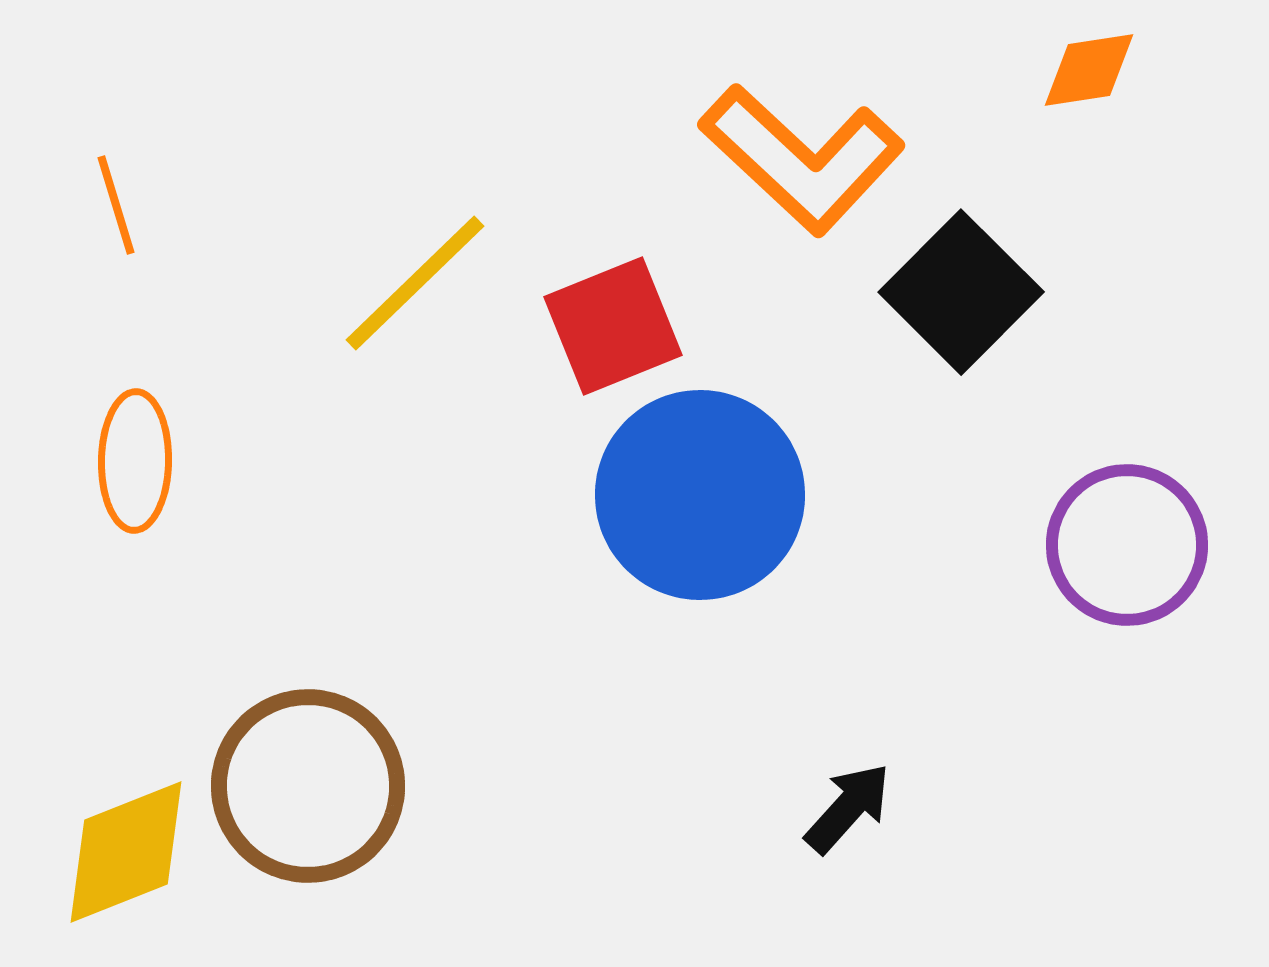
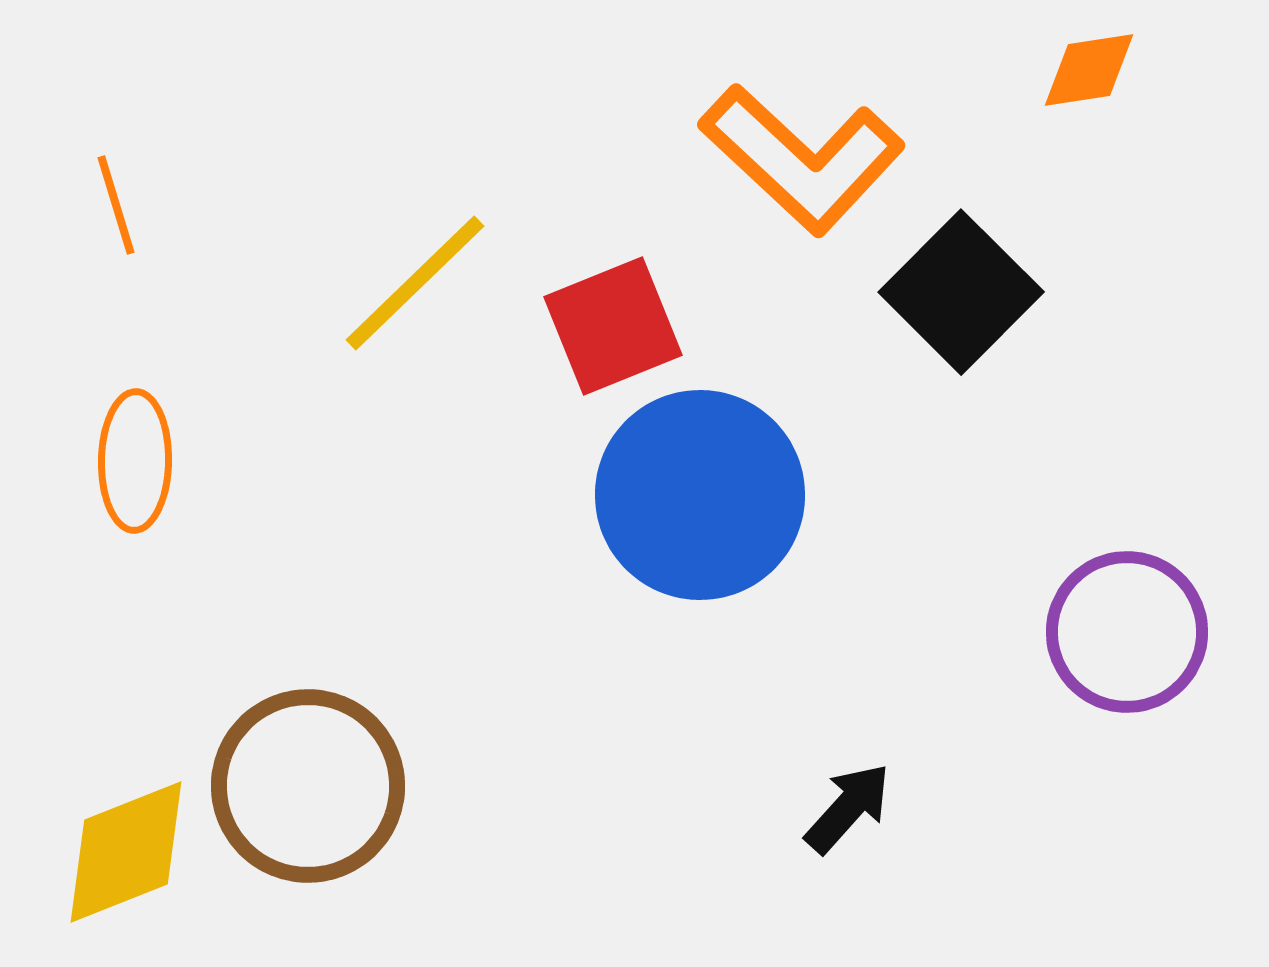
purple circle: moved 87 px down
